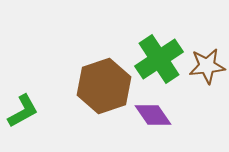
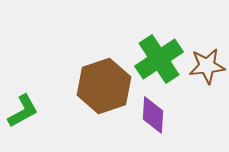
purple diamond: rotated 39 degrees clockwise
